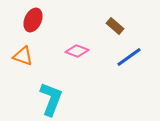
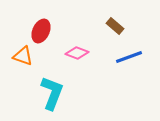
red ellipse: moved 8 px right, 11 px down
pink diamond: moved 2 px down
blue line: rotated 16 degrees clockwise
cyan L-shape: moved 1 px right, 6 px up
